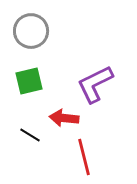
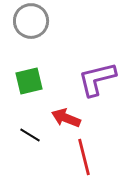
gray circle: moved 10 px up
purple L-shape: moved 2 px right, 5 px up; rotated 12 degrees clockwise
red arrow: moved 2 px right; rotated 16 degrees clockwise
